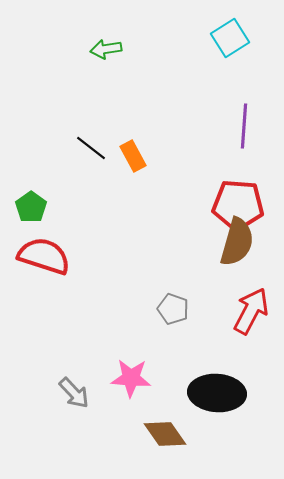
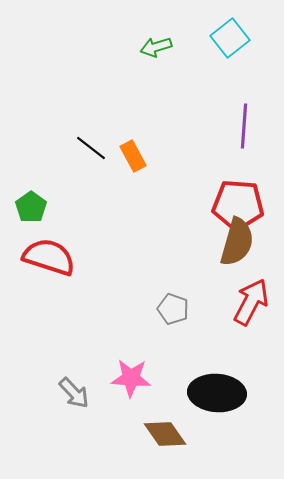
cyan square: rotated 6 degrees counterclockwise
green arrow: moved 50 px right, 2 px up; rotated 8 degrees counterclockwise
red semicircle: moved 5 px right, 1 px down
red arrow: moved 9 px up
